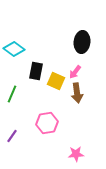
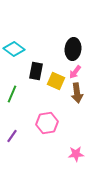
black ellipse: moved 9 px left, 7 px down
